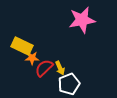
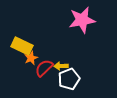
orange star: moved 1 px left; rotated 24 degrees counterclockwise
yellow arrow: moved 1 px right, 2 px up; rotated 112 degrees clockwise
white pentagon: moved 5 px up
